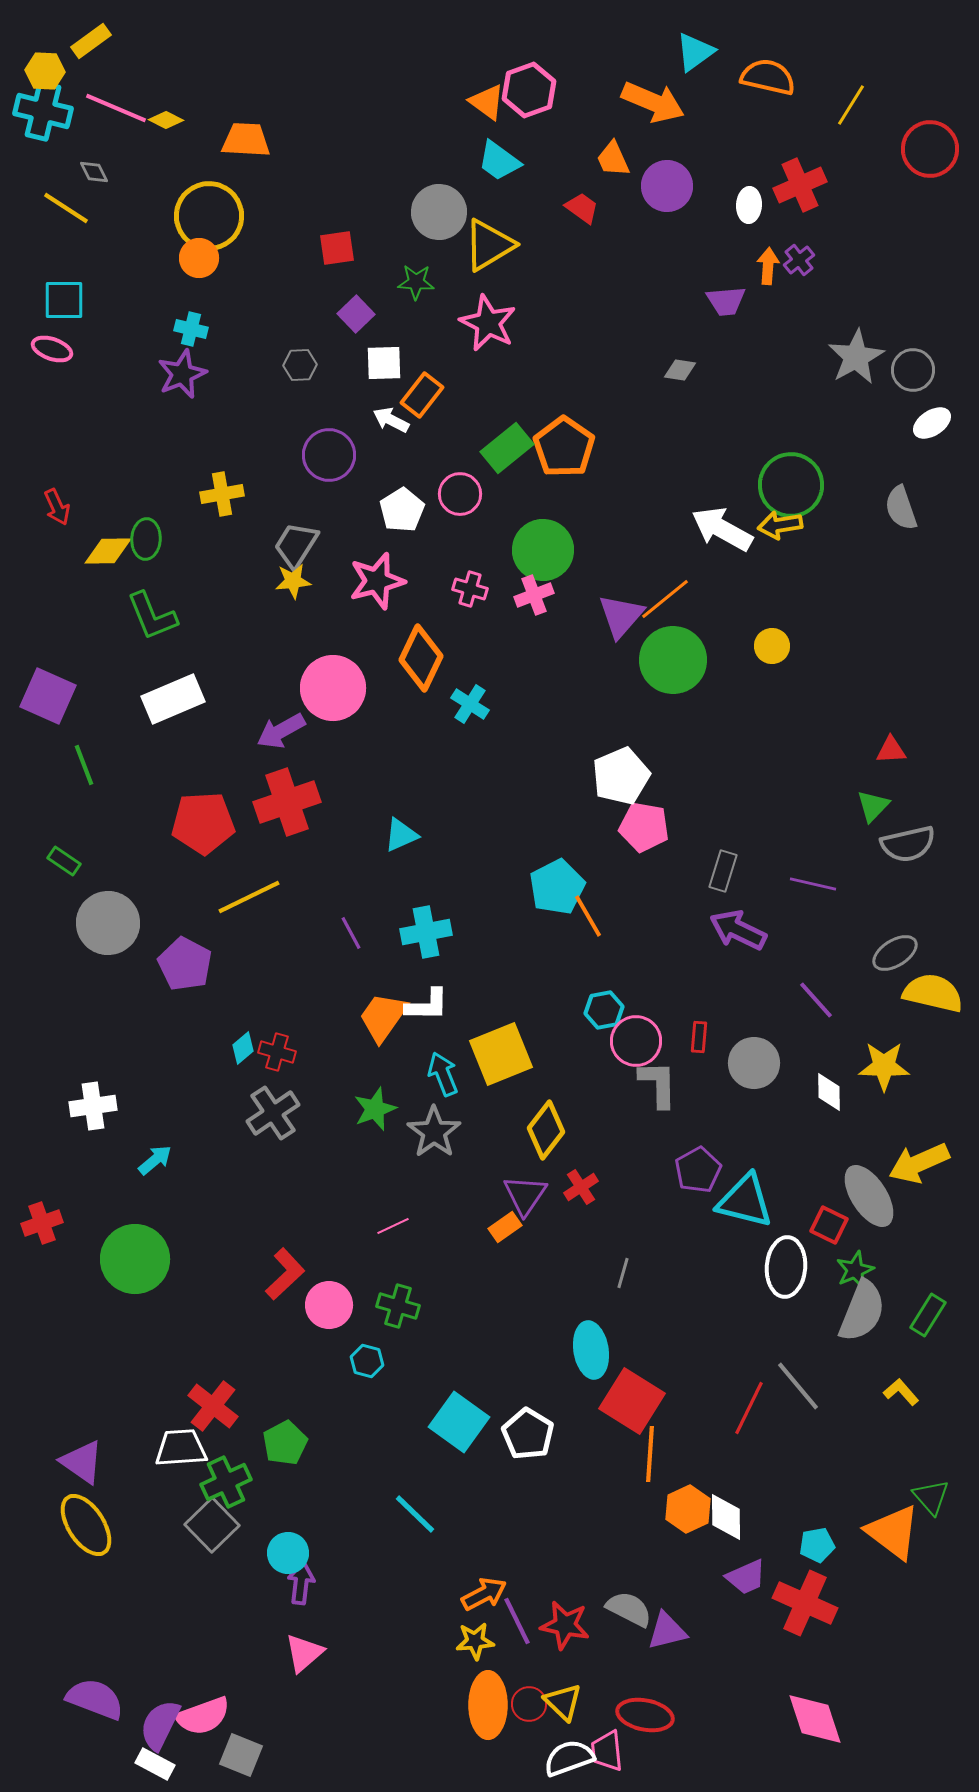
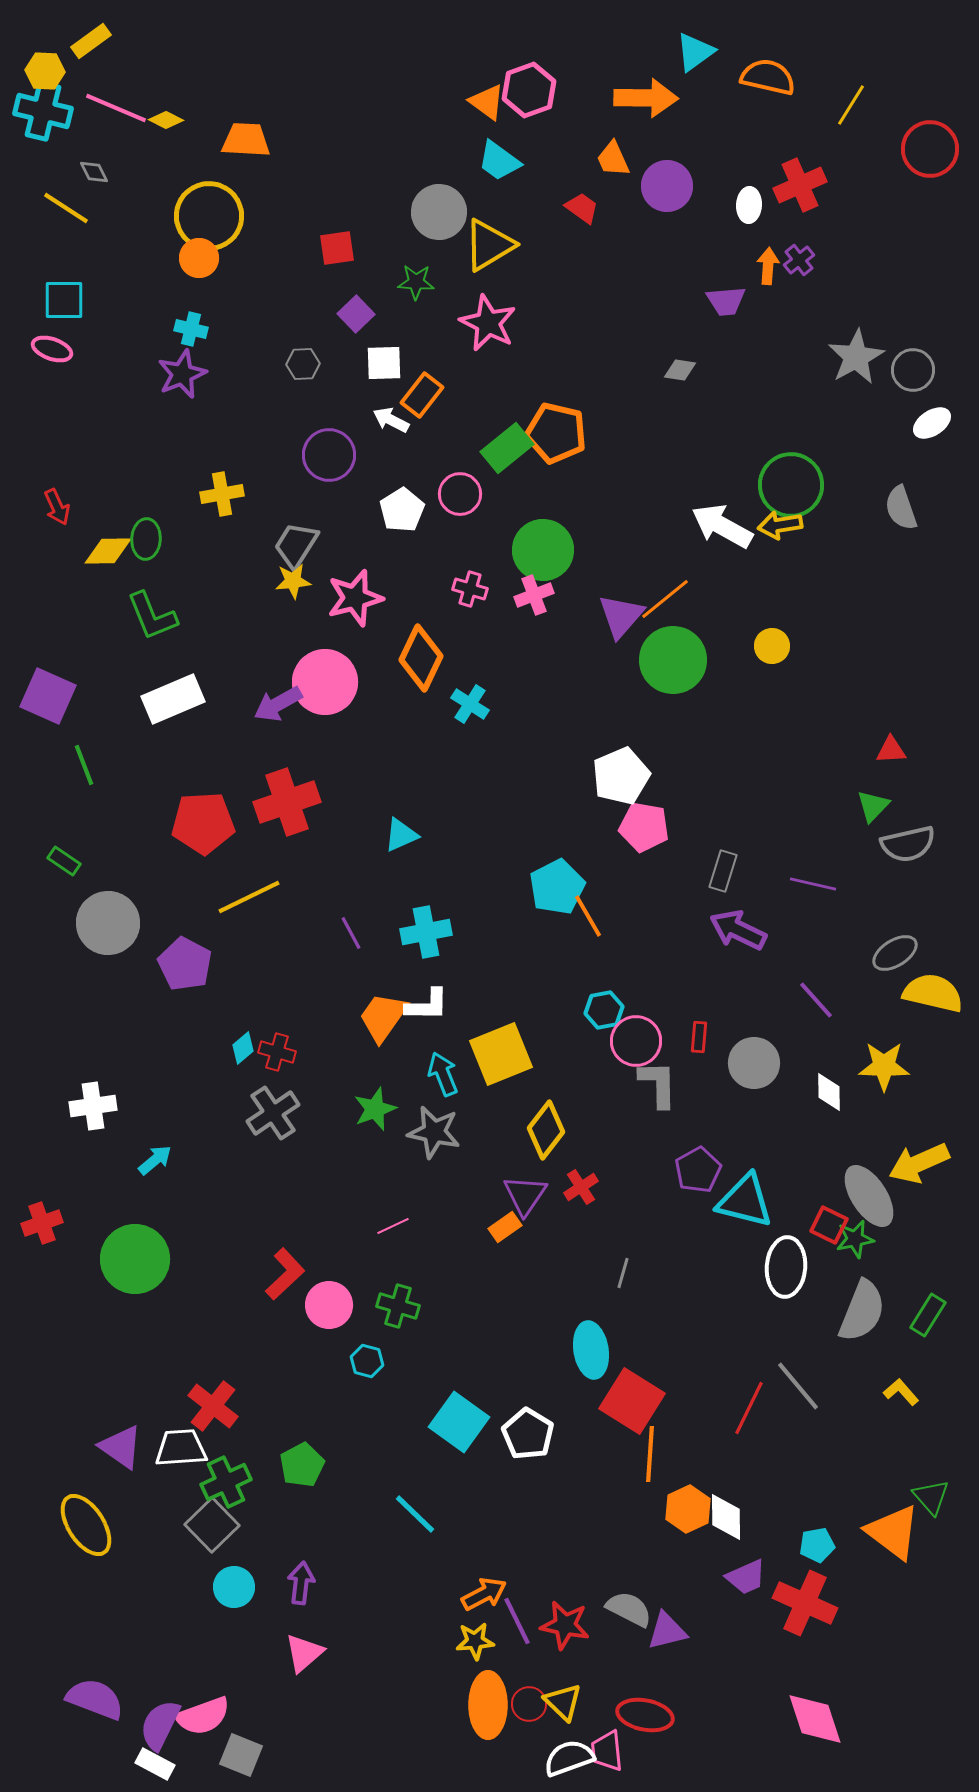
orange arrow at (653, 102): moved 7 px left, 4 px up; rotated 22 degrees counterclockwise
gray hexagon at (300, 365): moved 3 px right, 1 px up
orange pentagon at (564, 447): moved 8 px left, 14 px up; rotated 22 degrees counterclockwise
white arrow at (722, 529): moved 3 px up
pink star at (377, 581): moved 22 px left, 17 px down
pink circle at (333, 688): moved 8 px left, 6 px up
purple arrow at (281, 731): moved 3 px left, 27 px up
gray star at (434, 1132): rotated 24 degrees counterclockwise
green star at (855, 1270): moved 31 px up; rotated 12 degrees clockwise
green pentagon at (285, 1443): moved 17 px right, 22 px down
purple triangle at (82, 1462): moved 39 px right, 15 px up
cyan circle at (288, 1553): moved 54 px left, 34 px down
